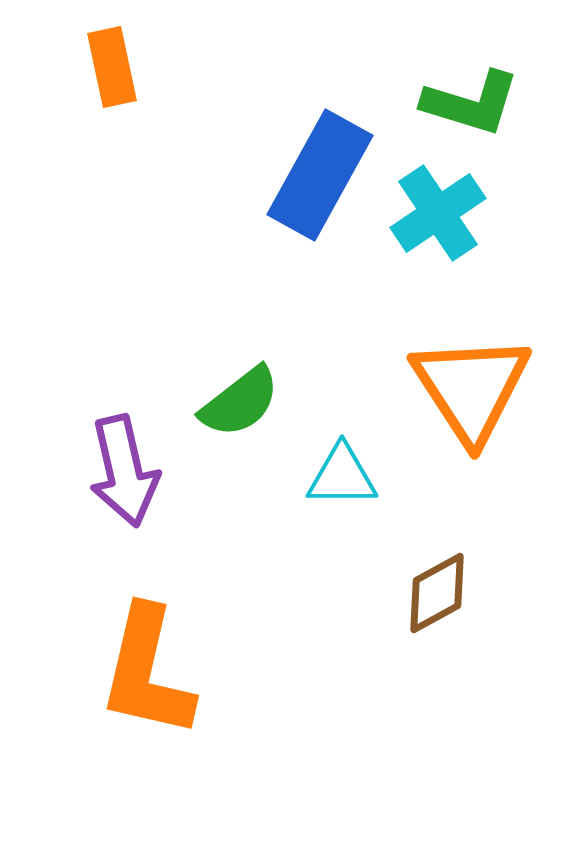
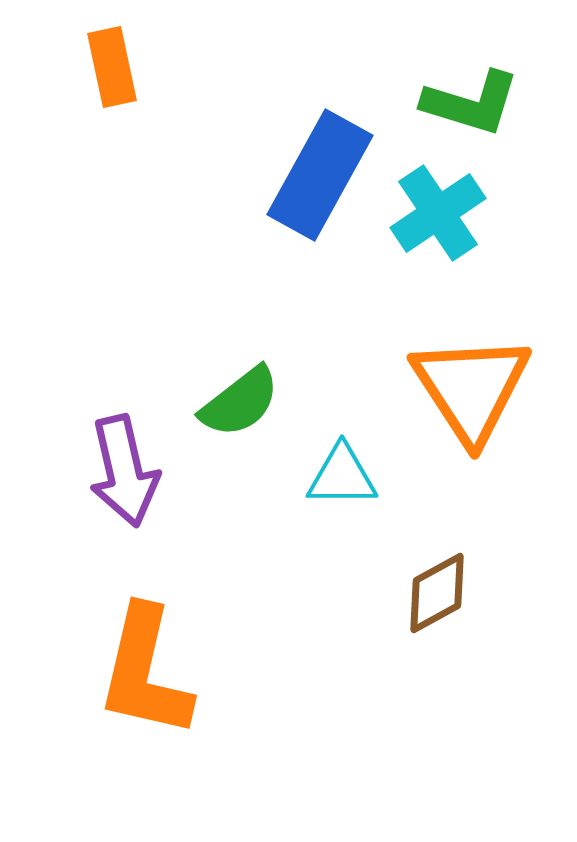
orange L-shape: moved 2 px left
